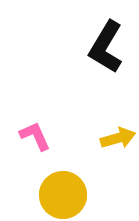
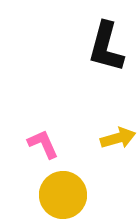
black L-shape: rotated 16 degrees counterclockwise
pink L-shape: moved 8 px right, 8 px down
